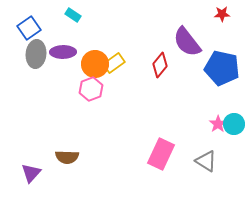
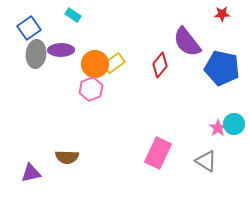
purple ellipse: moved 2 px left, 2 px up
pink star: moved 4 px down
pink rectangle: moved 3 px left, 1 px up
purple triangle: rotated 35 degrees clockwise
